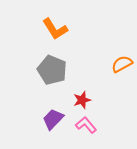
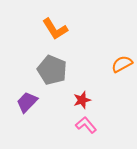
purple trapezoid: moved 26 px left, 17 px up
